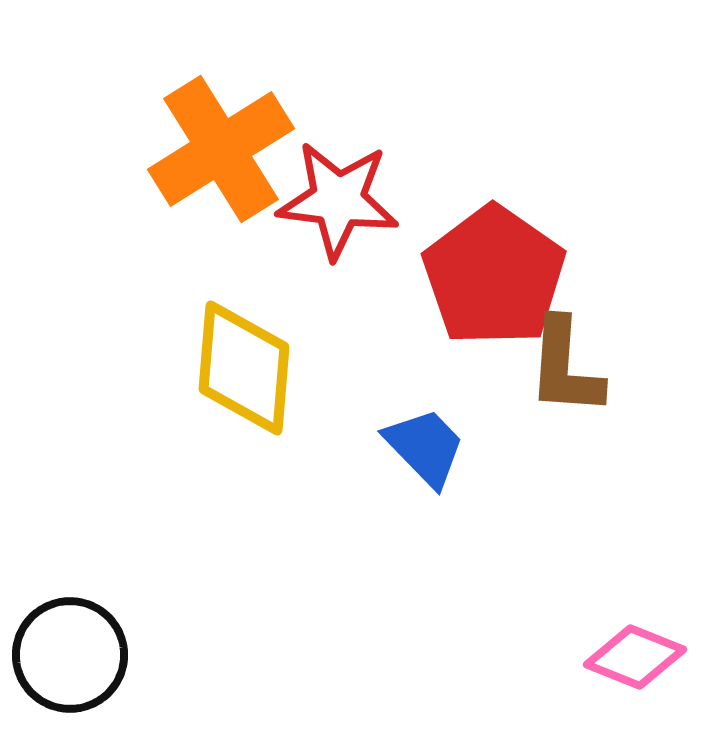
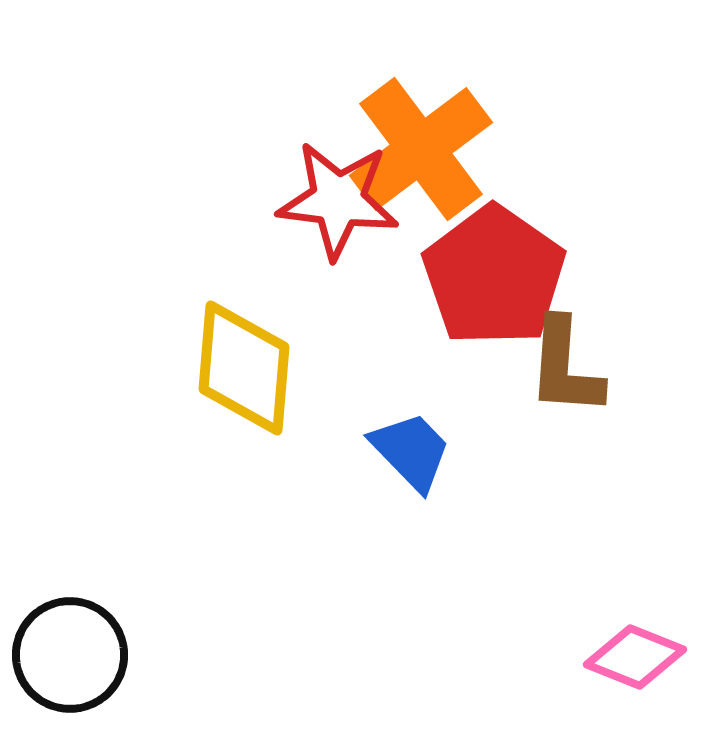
orange cross: moved 200 px right; rotated 5 degrees counterclockwise
blue trapezoid: moved 14 px left, 4 px down
